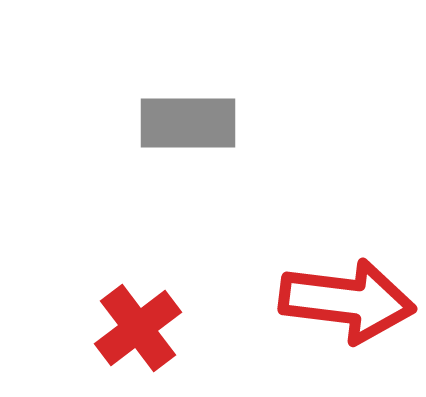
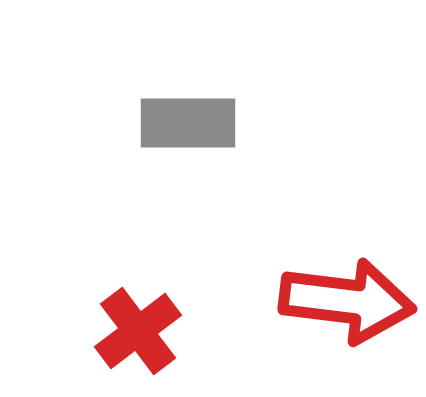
red cross: moved 3 px down
